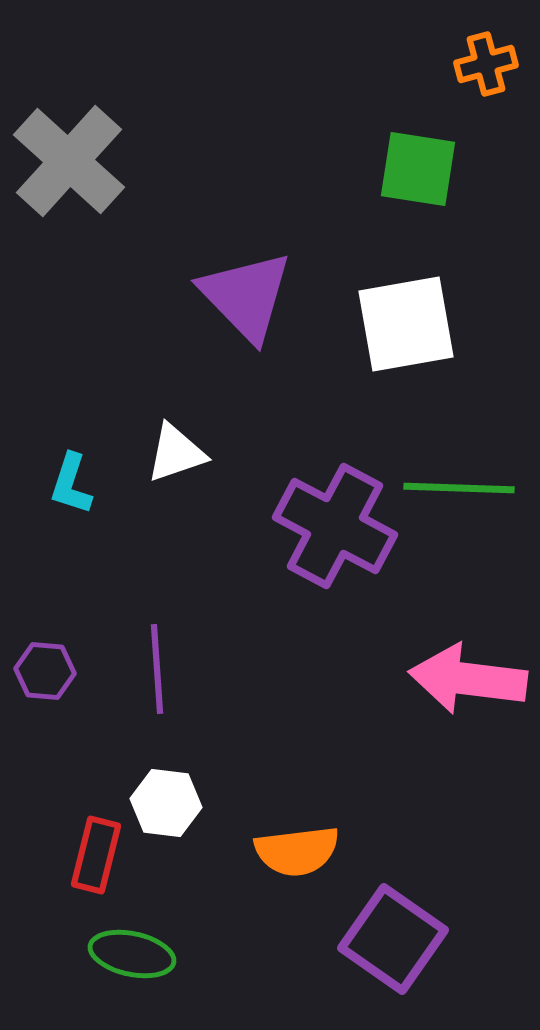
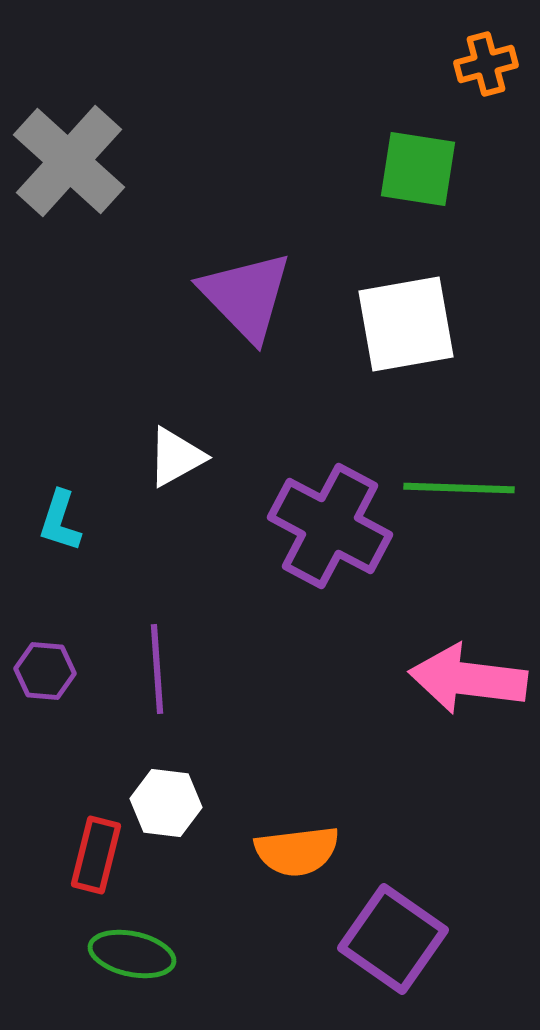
white triangle: moved 4 px down; rotated 10 degrees counterclockwise
cyan L-shape: moved 11 px left, 37 px down
purple cross: moved 5 px left
